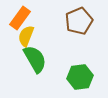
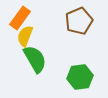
yellow semicircle: moved 1 px left
